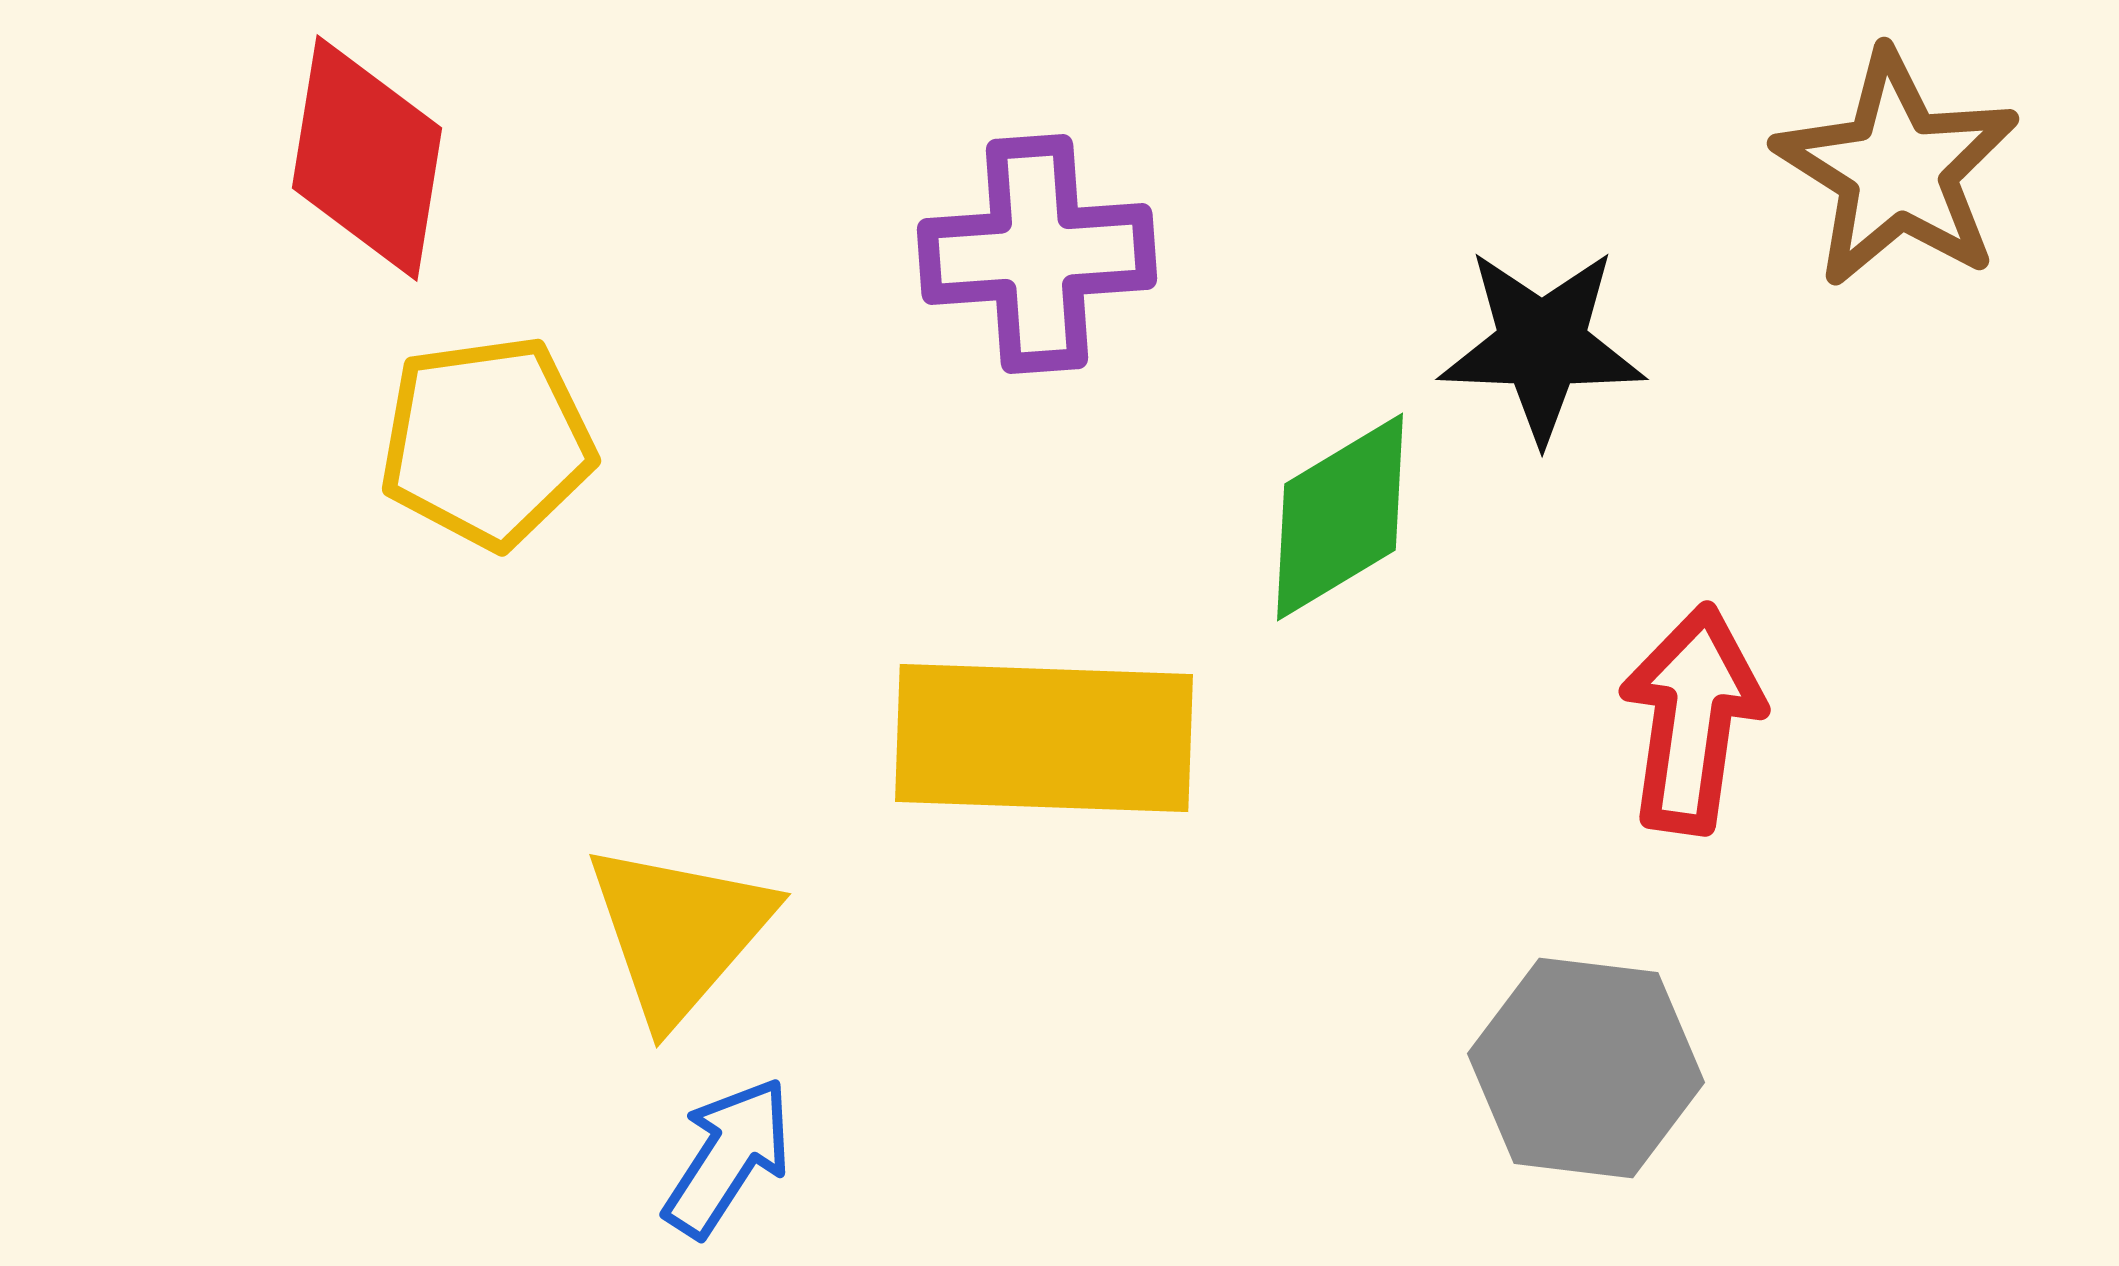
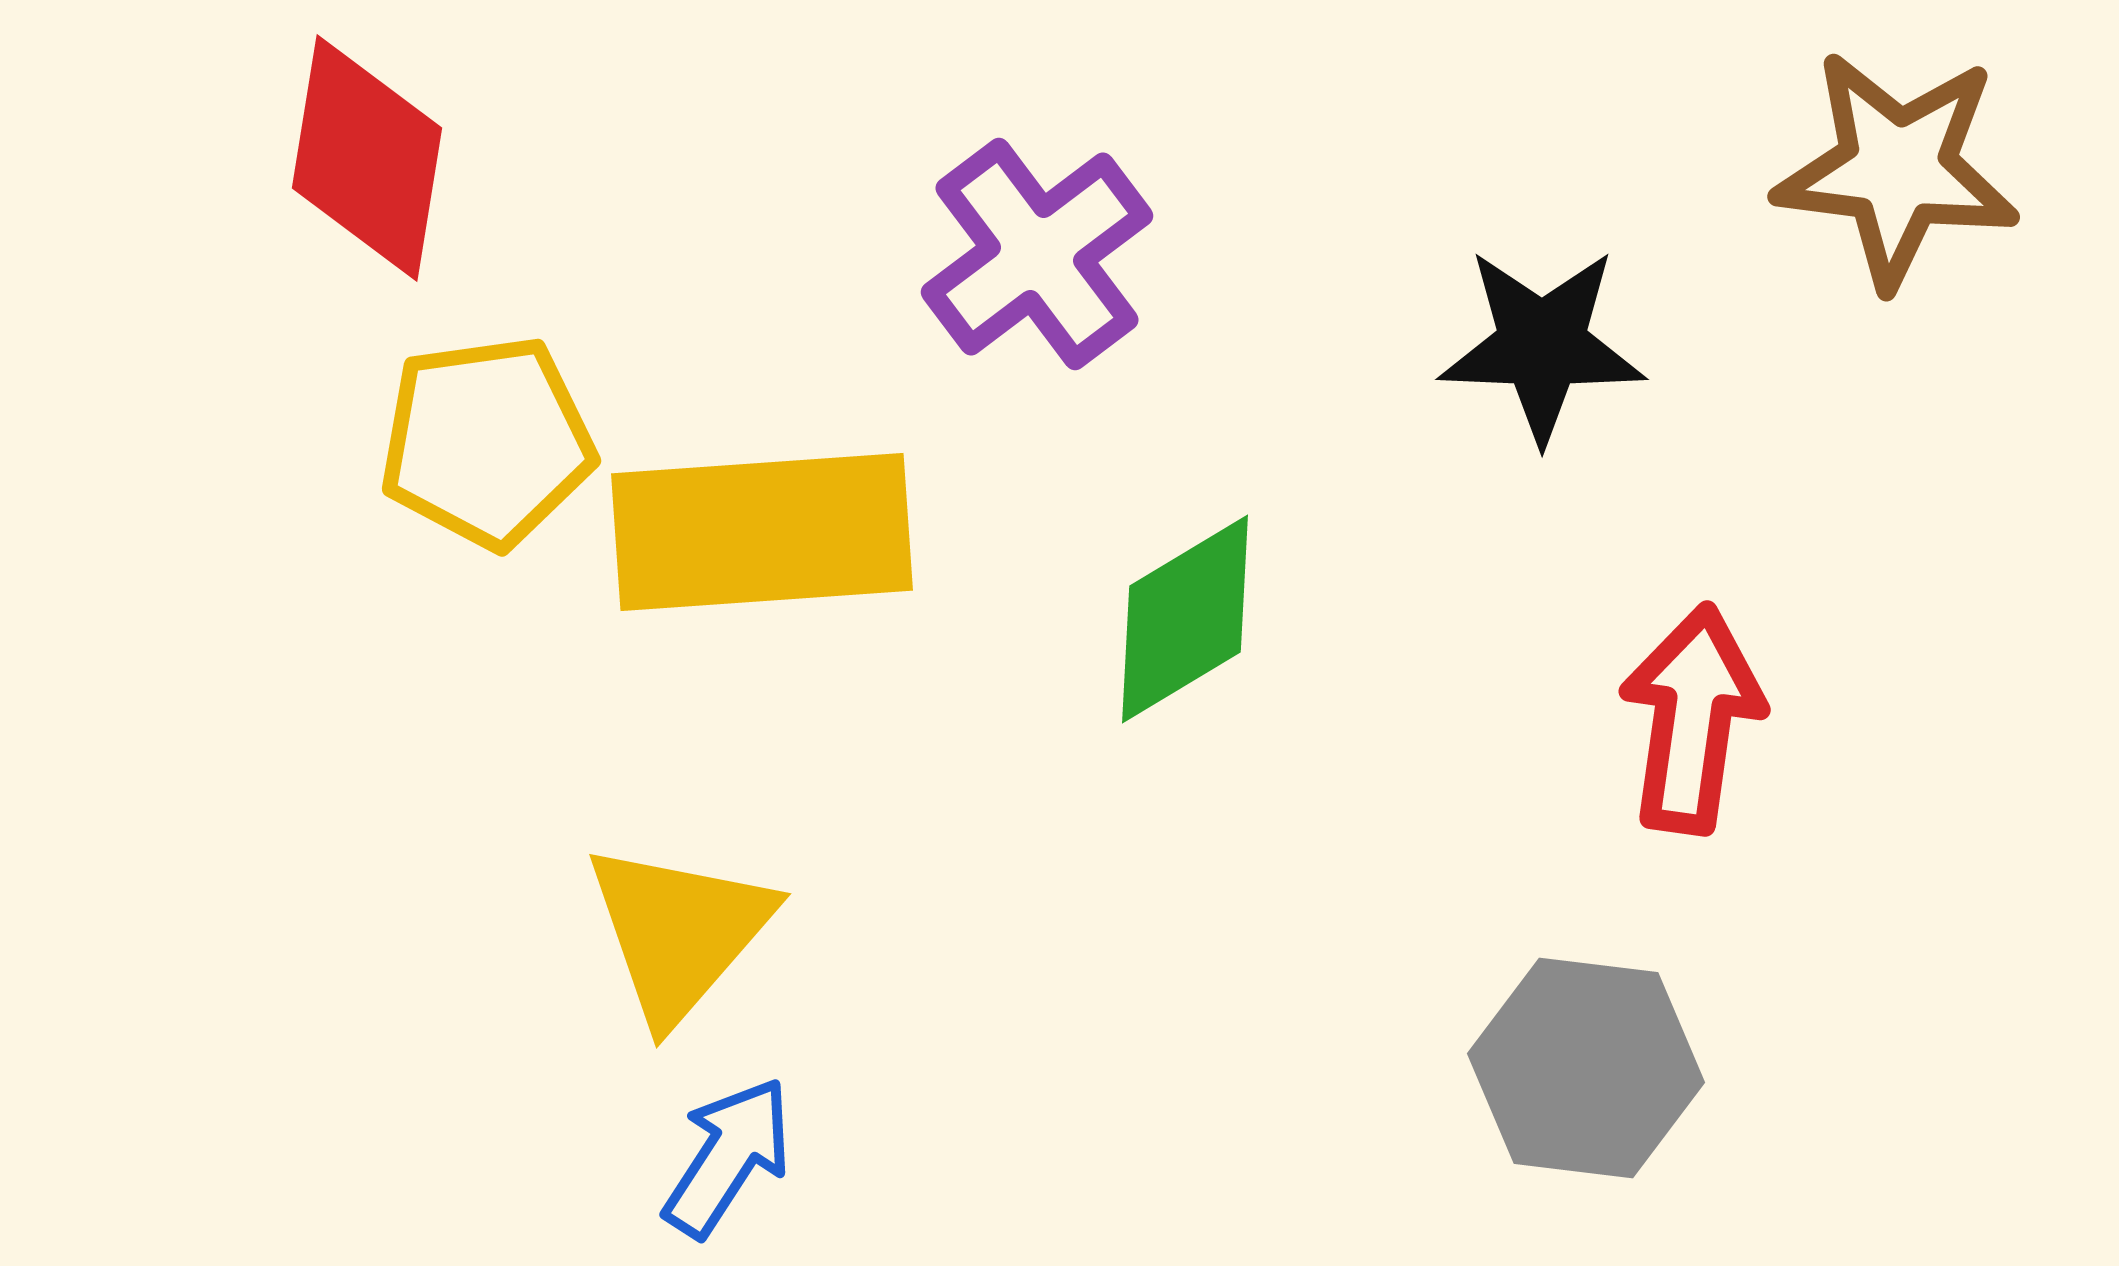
brown star: rotated 25 degrees counterclockwise
purple cross: rotated 33 degrees counterclockwise
green diamond: moved 155 px left, 102 px down
yellow rectangle: moved 282 px left, 206 px up; rotated 6 degrees counterclockwise
